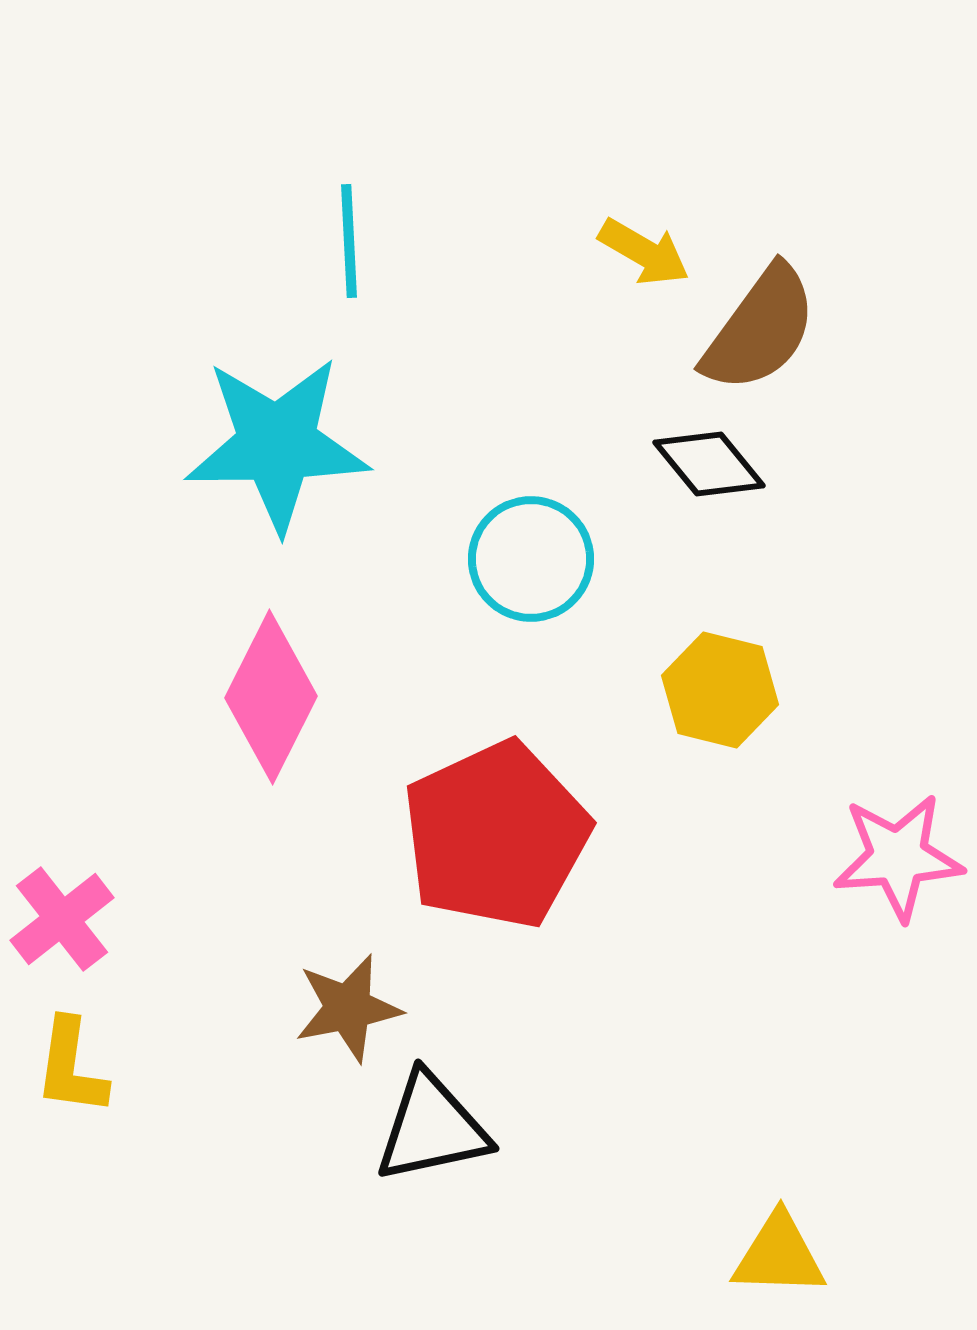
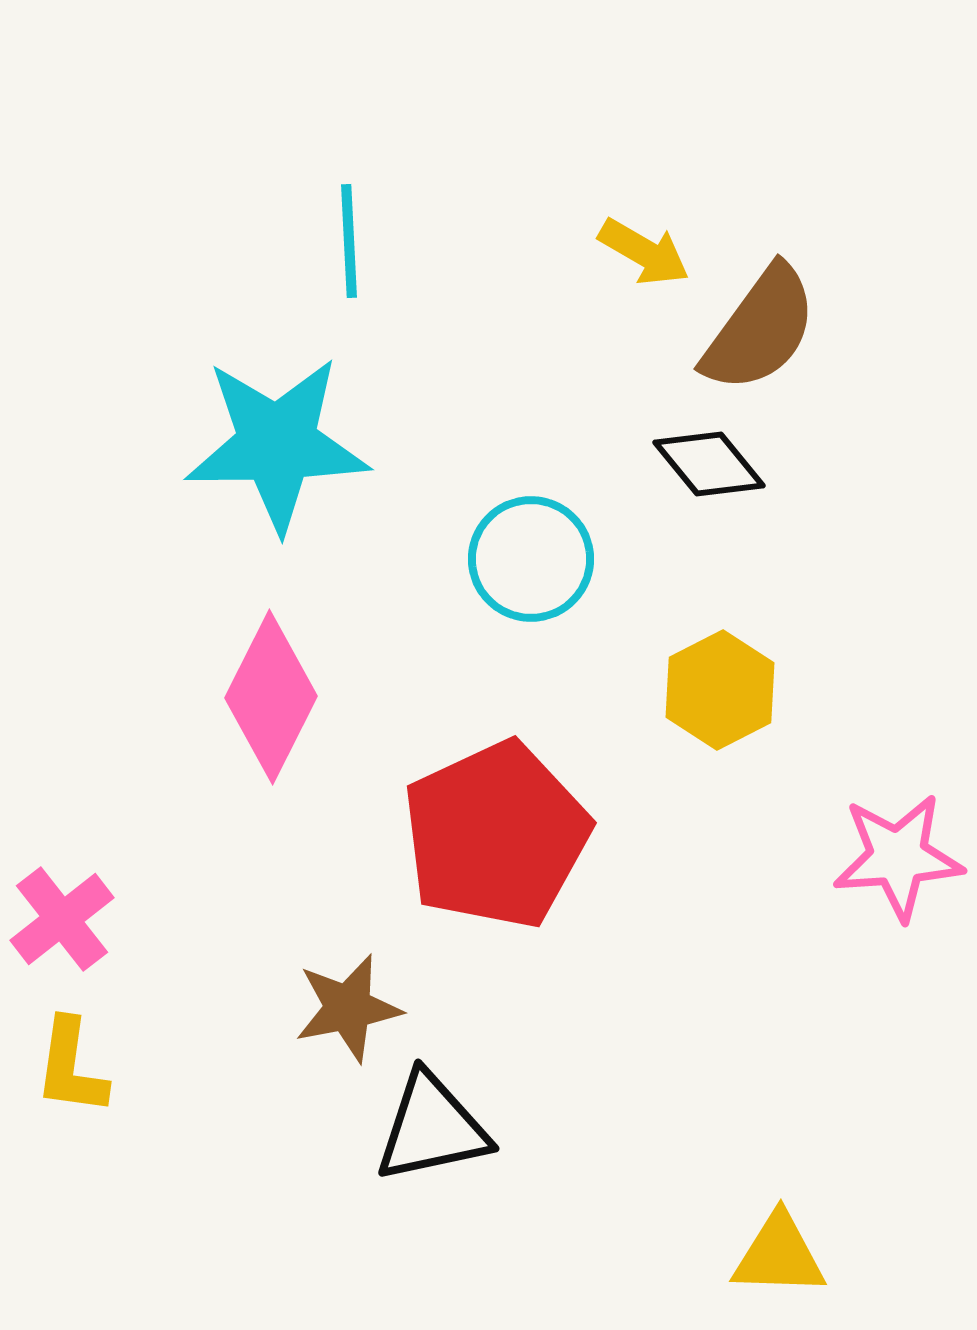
yellow hexagon: rotated 19 degrees clockwise
